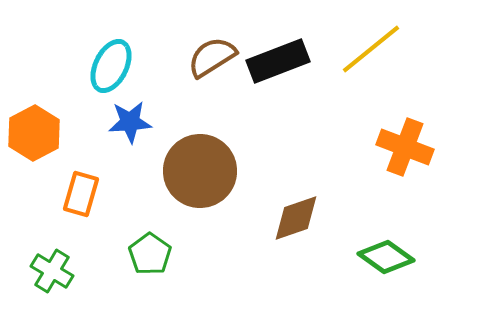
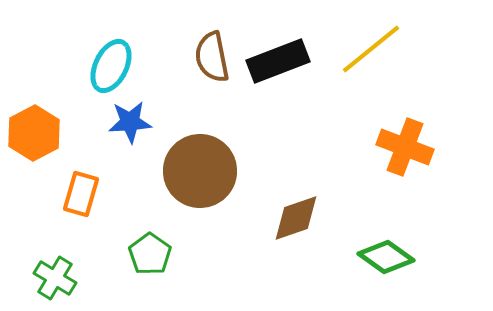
brown semicircle: rotated 69 degrees counterclockwise
green cross: moved 3 px right, 7 px down
